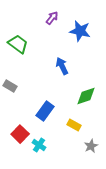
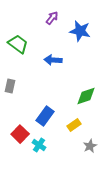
blue arrow: moved 9 px left, 6 px up; rotated 60 degrees counterclockwise
gray rectangle: rotated 72 degrees clockwise
blue rectangle: moved 5 px down
yellow rectangle: rotated 64 degrees counterclockwise
gray star: moved 1 px left
